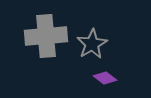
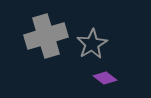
gray cross: rotated 12 degrees counterclockwise
